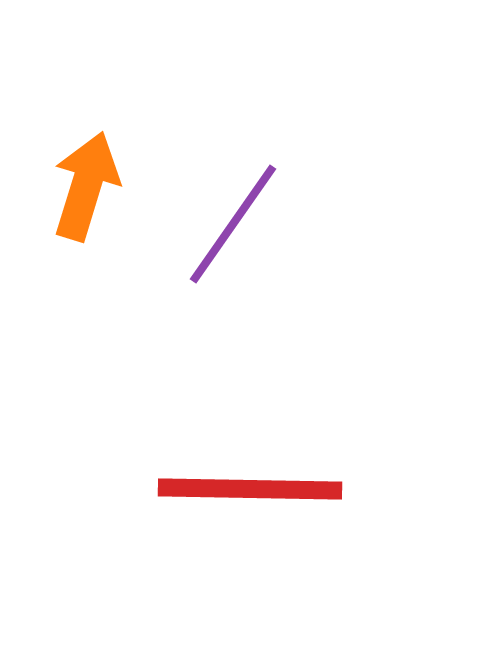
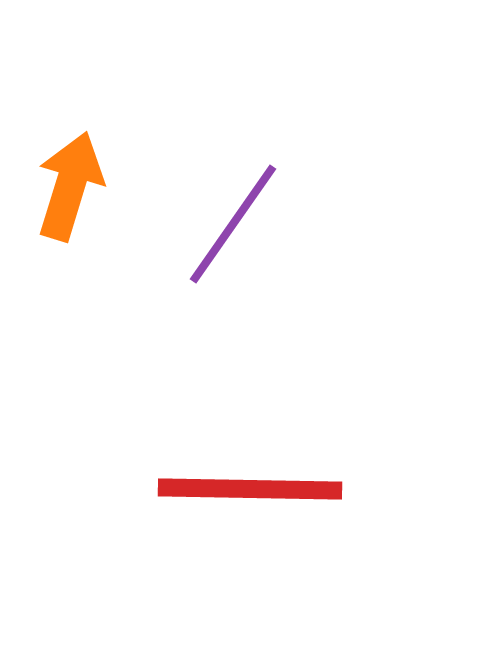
orange arrow: moved 16 px left
